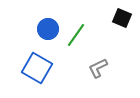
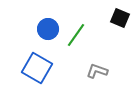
black square: moved 2 px left
gray L-shape: moved 1 px left, 3 px down; rotated 45 degrees clockwise
